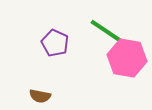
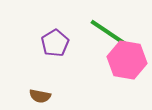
purple pentagon: rotated 16 degrees clockwise
pink hexagon: moved 2 px down
